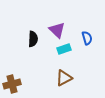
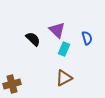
black semicircle: rotated 49 degrees counterclockwise
cyan rectangle: rotated 48 degrees counterclockwise
